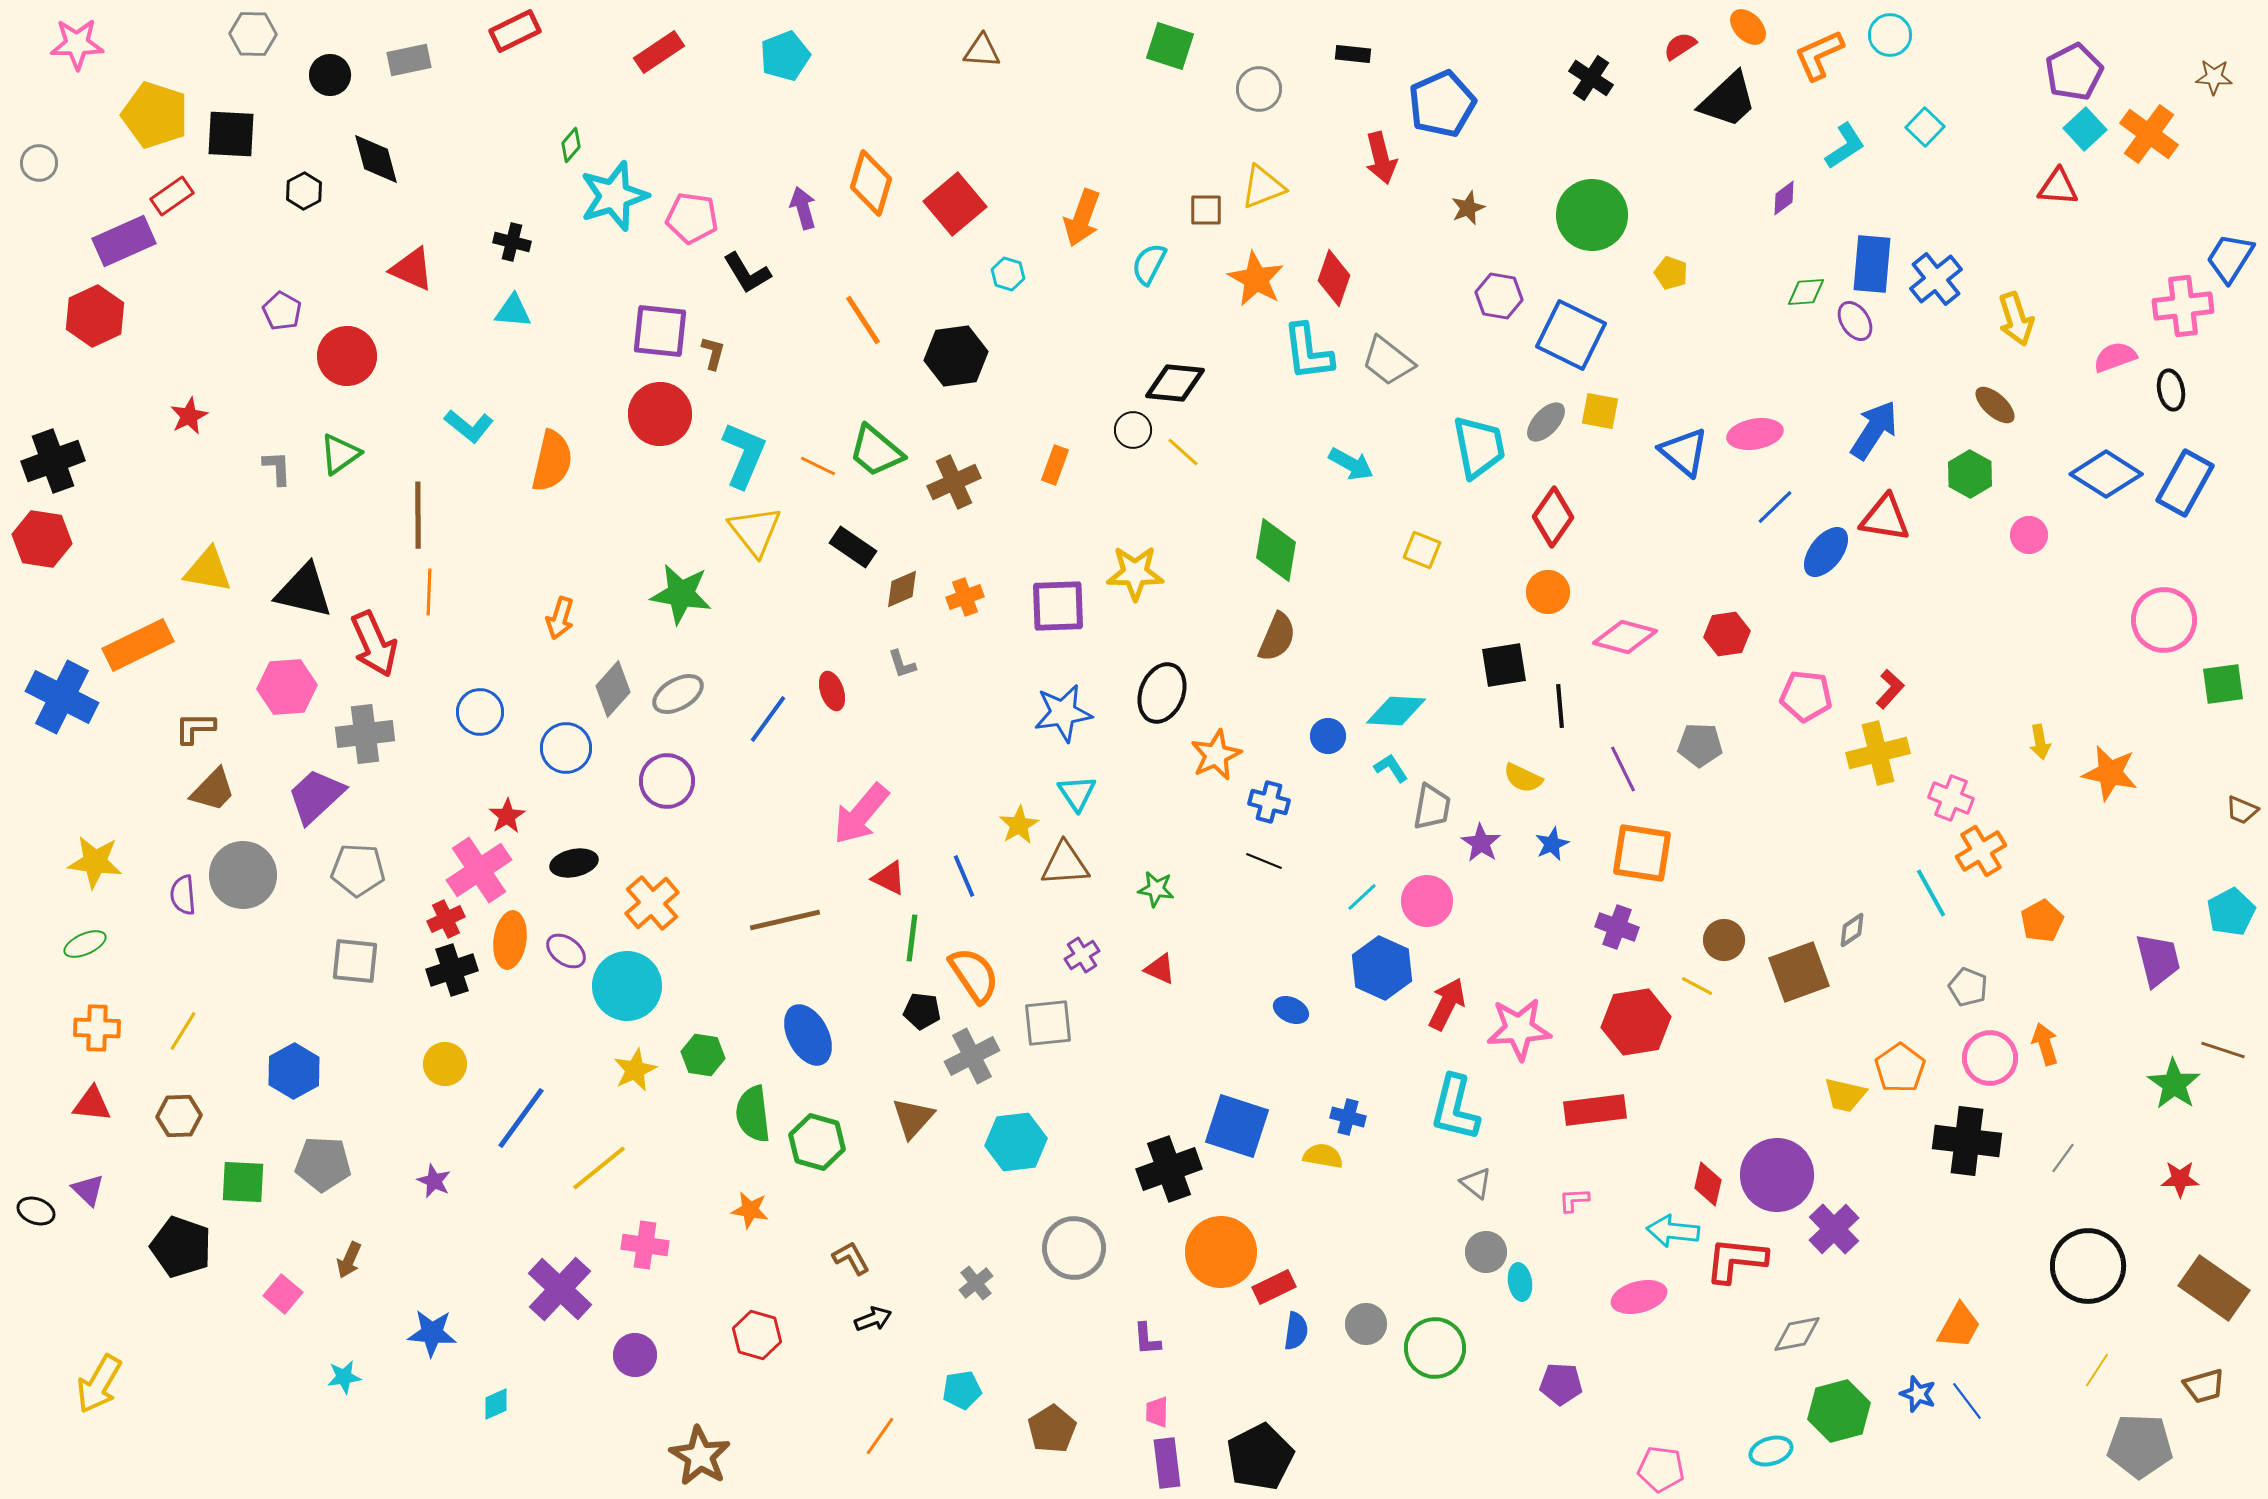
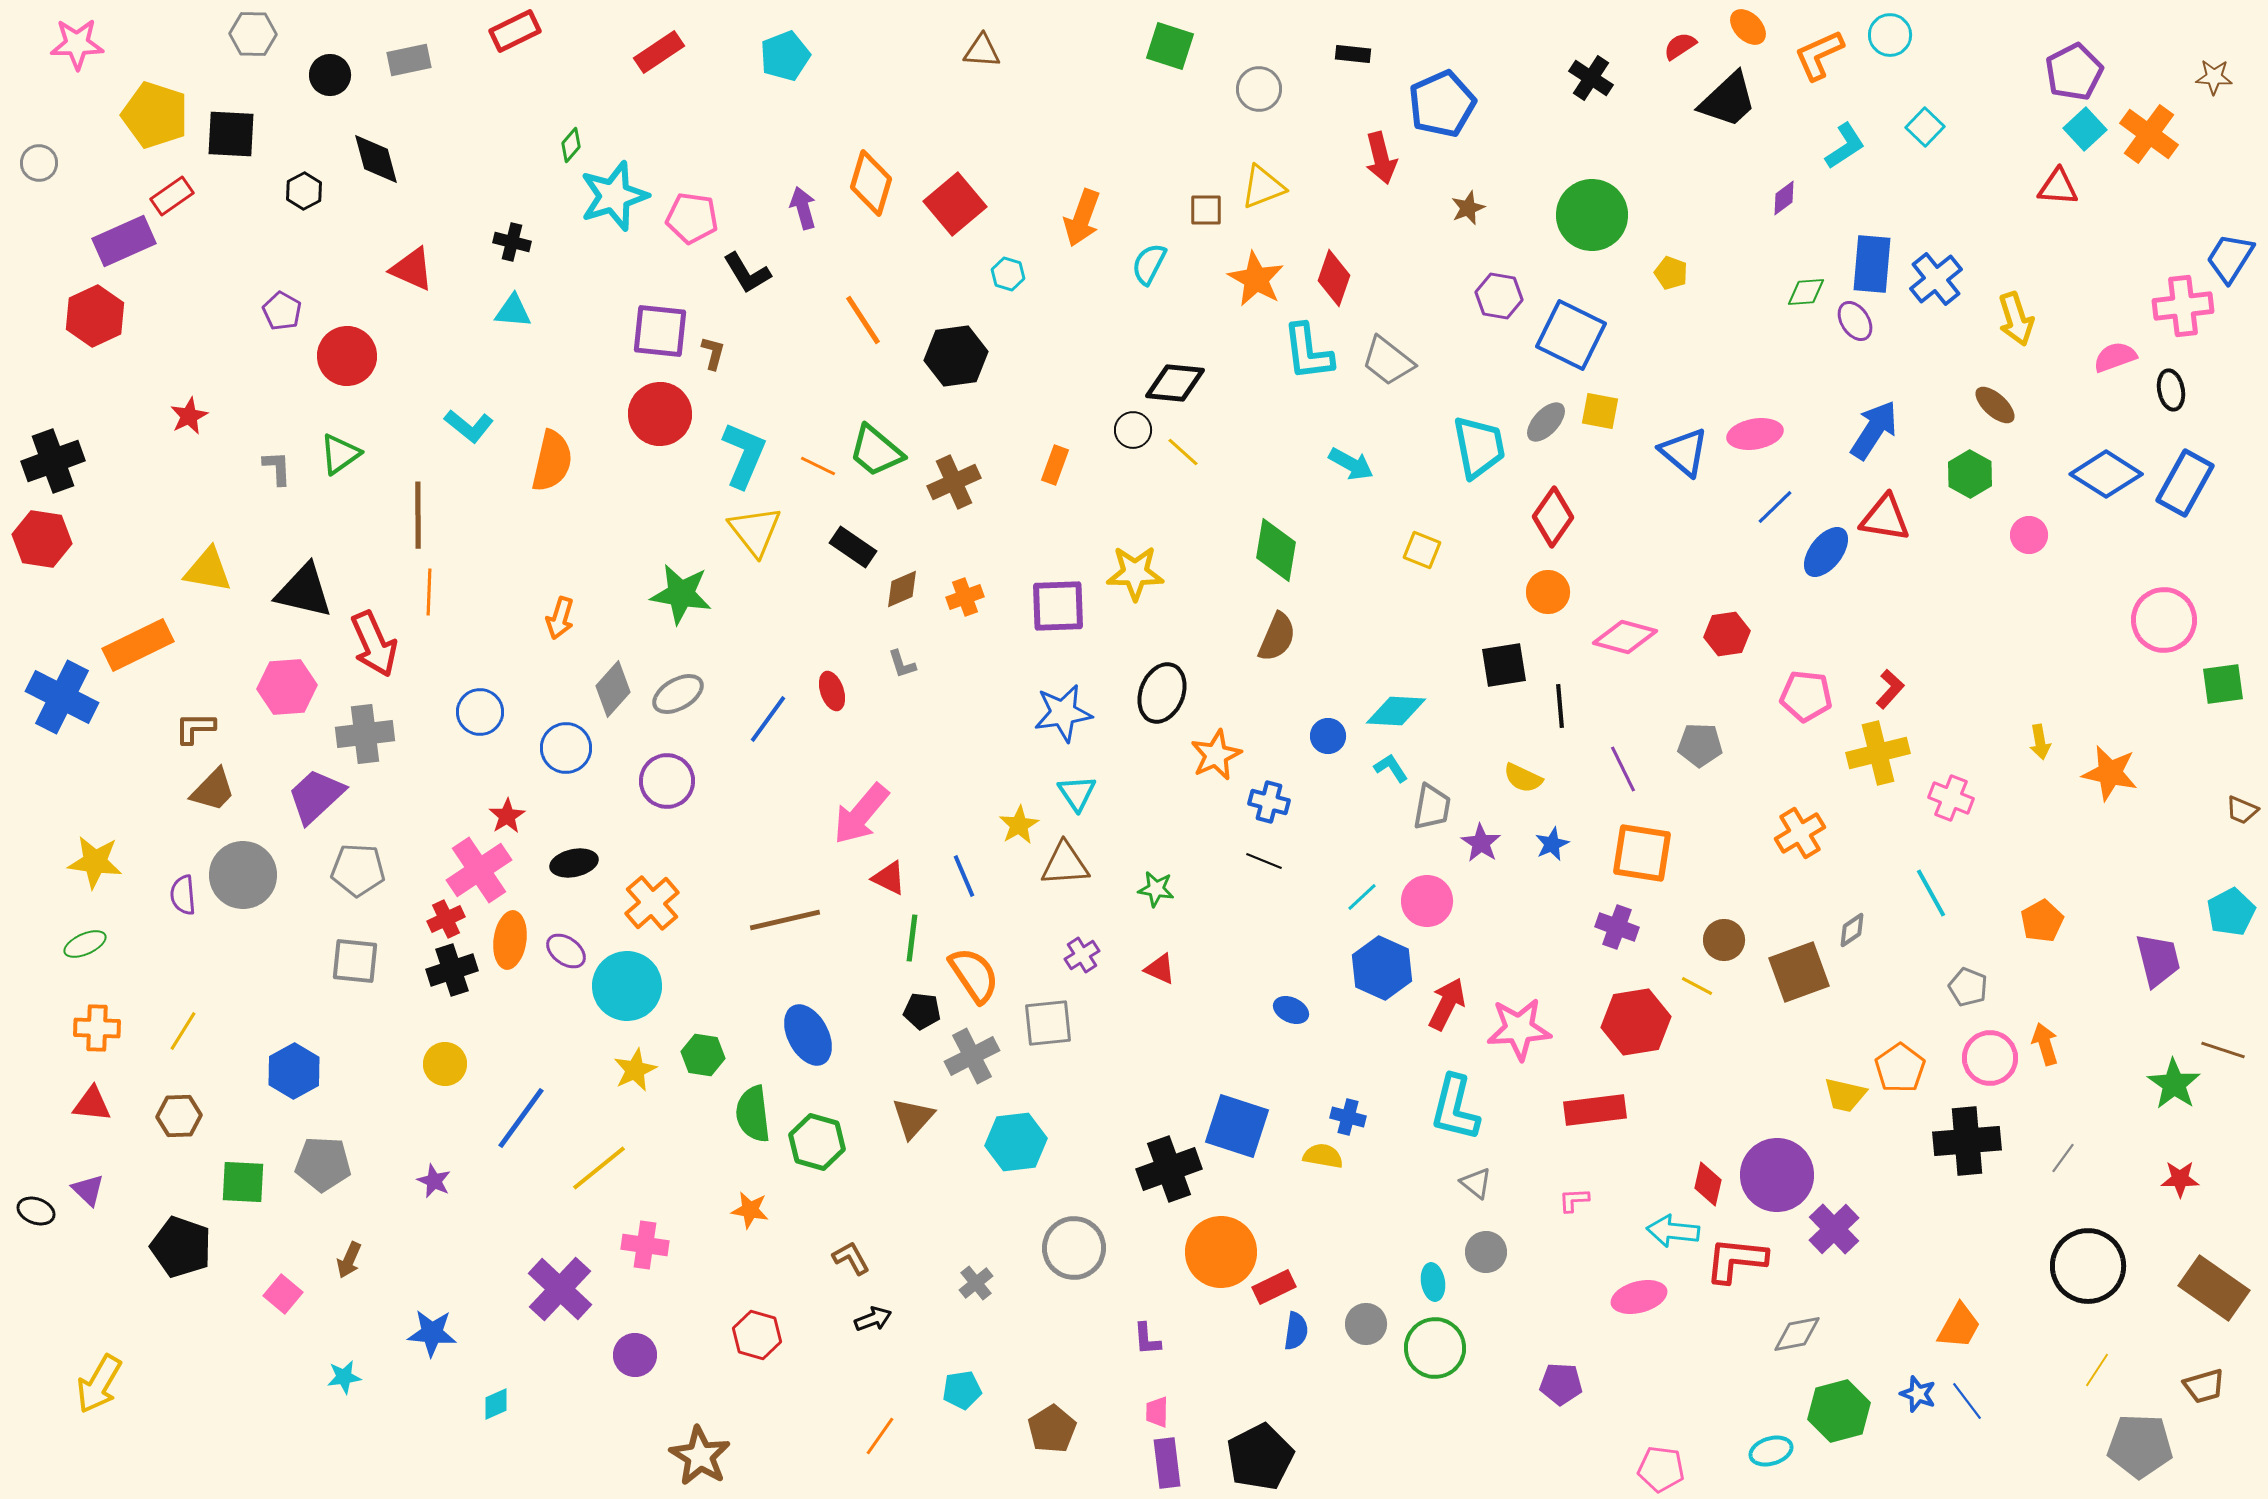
orange cross at (1981, 851): moved 181 px left, 18 px up
black cross at (1967, 1141): rotated 12 degrees counterclockwise
cyan ellipse at (1520, 1282): moved 87 px left
